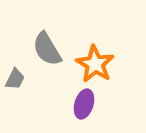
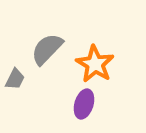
gray semicircle: rotated 75 degrees clockwise
